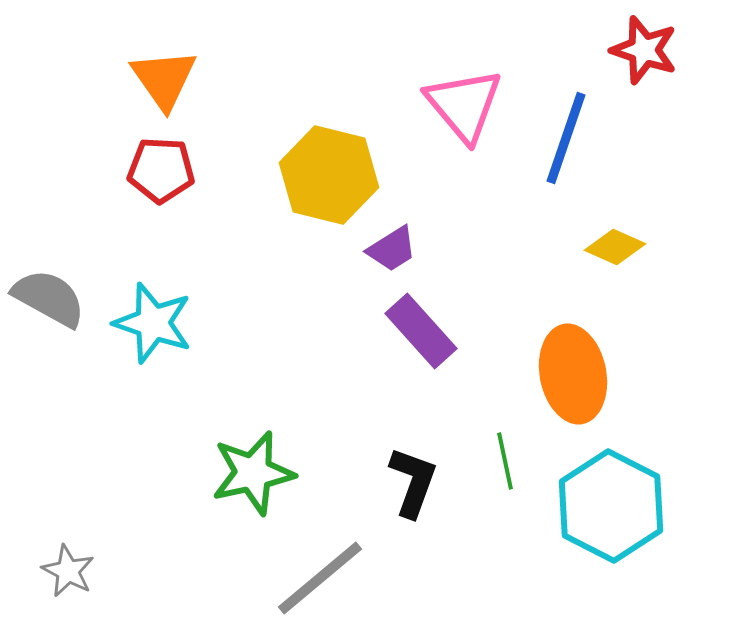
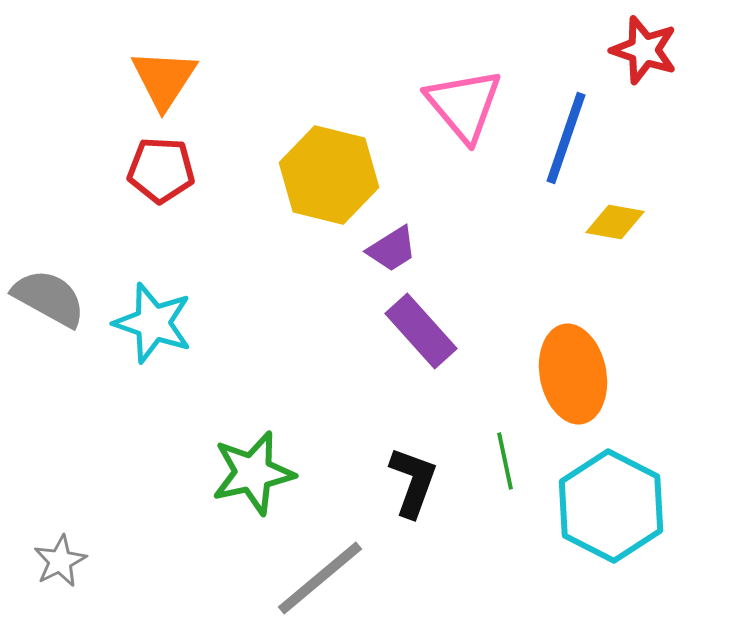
orange triangle: rotated 8 degrees clockwise
yellow diamond: moved 25 px up; rotated 14 degrees counterclockwise
gray star: moved 8 px left, 10 px up; rotated 18 degrees clockwise
